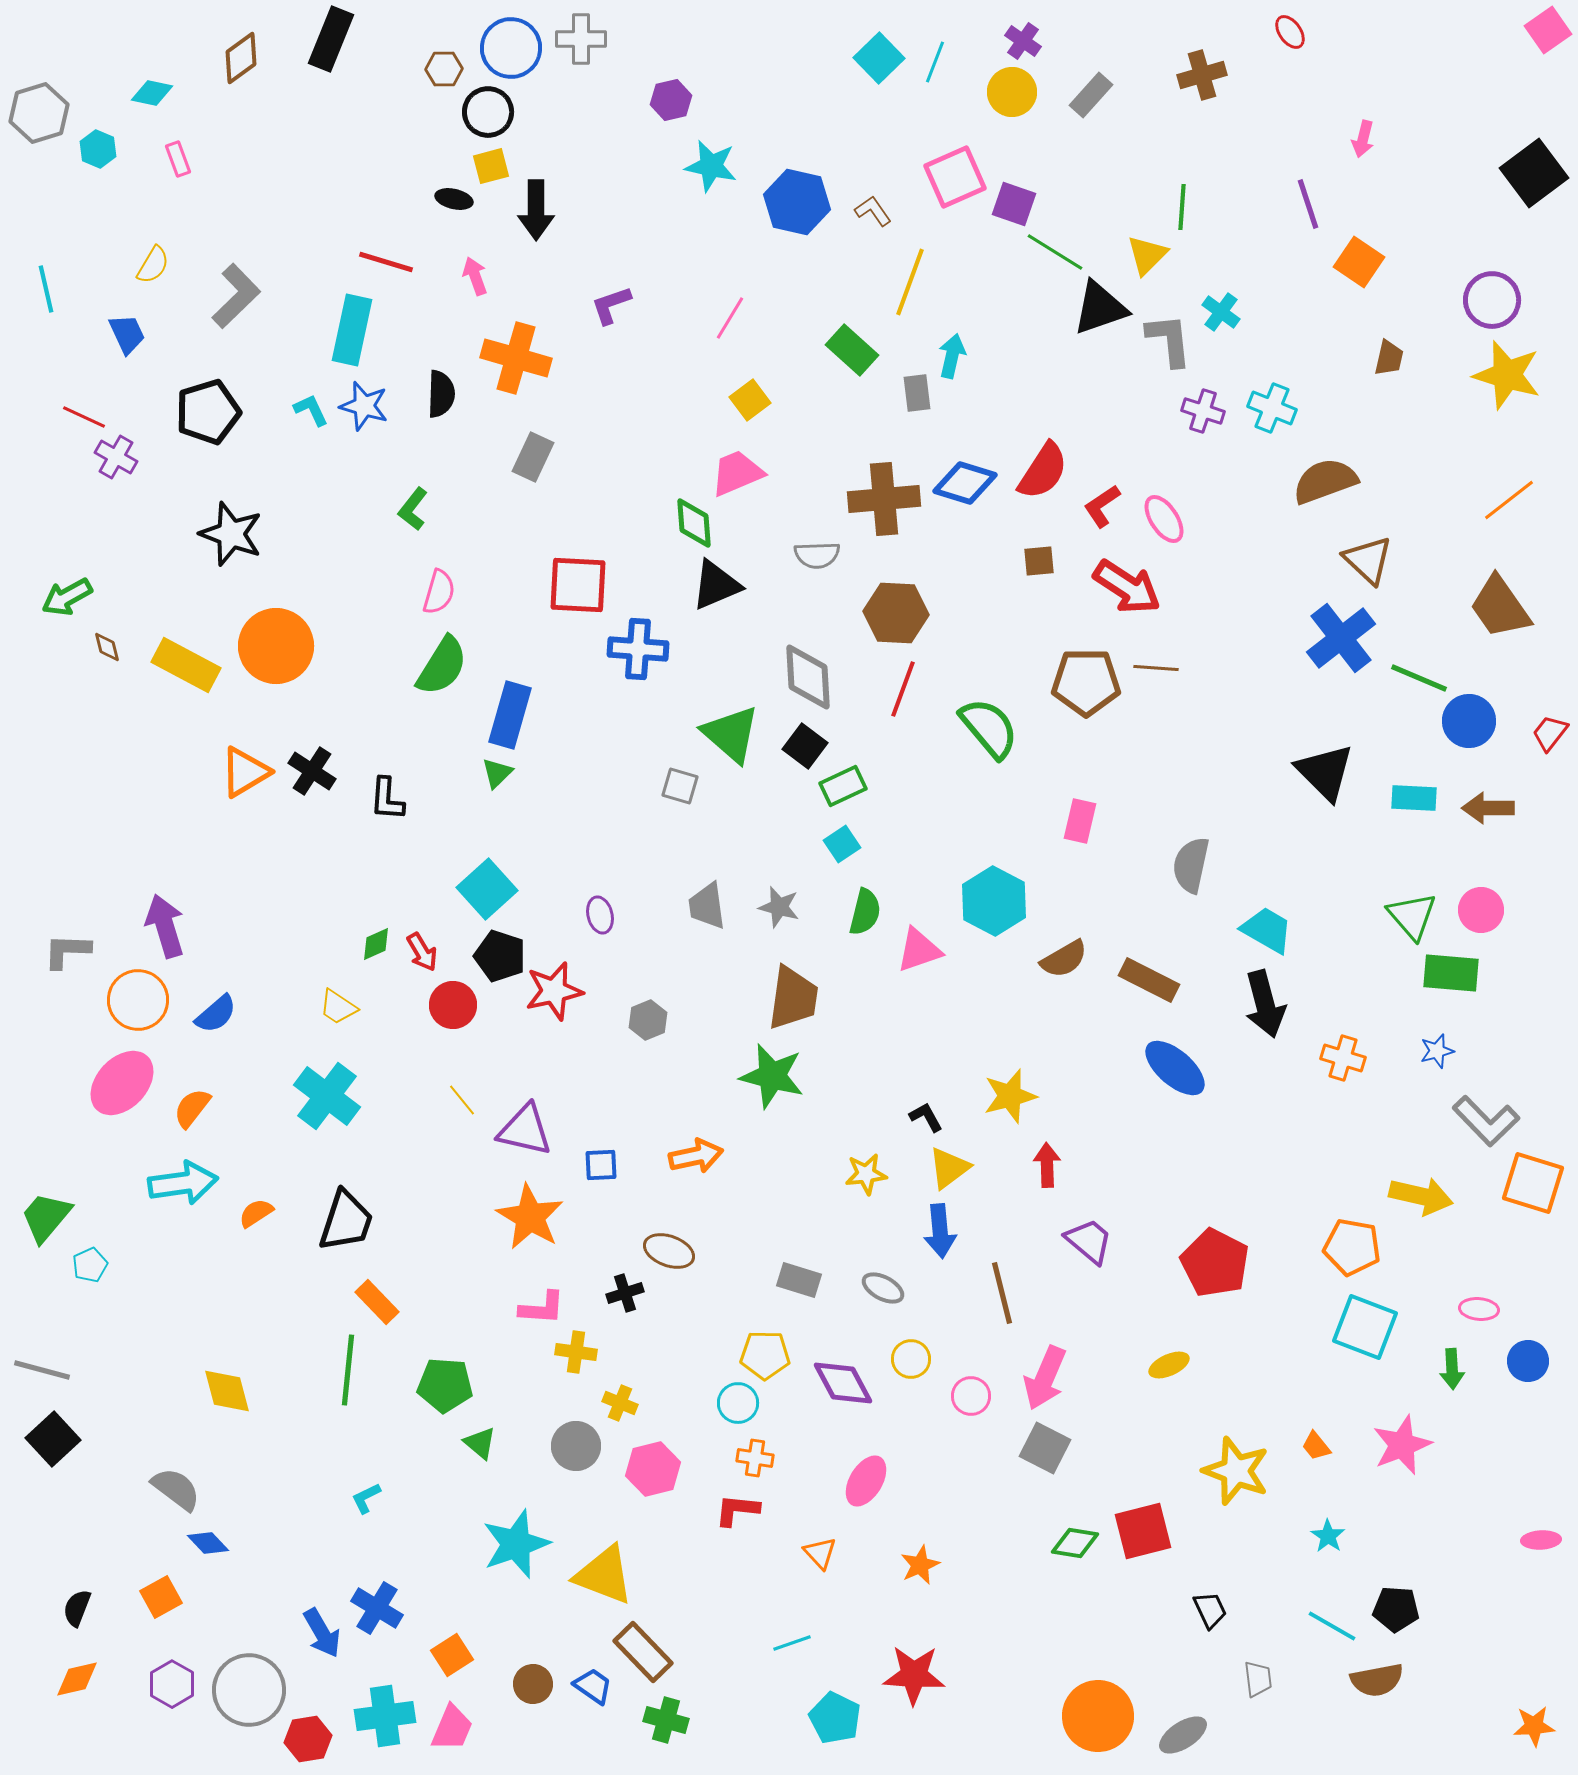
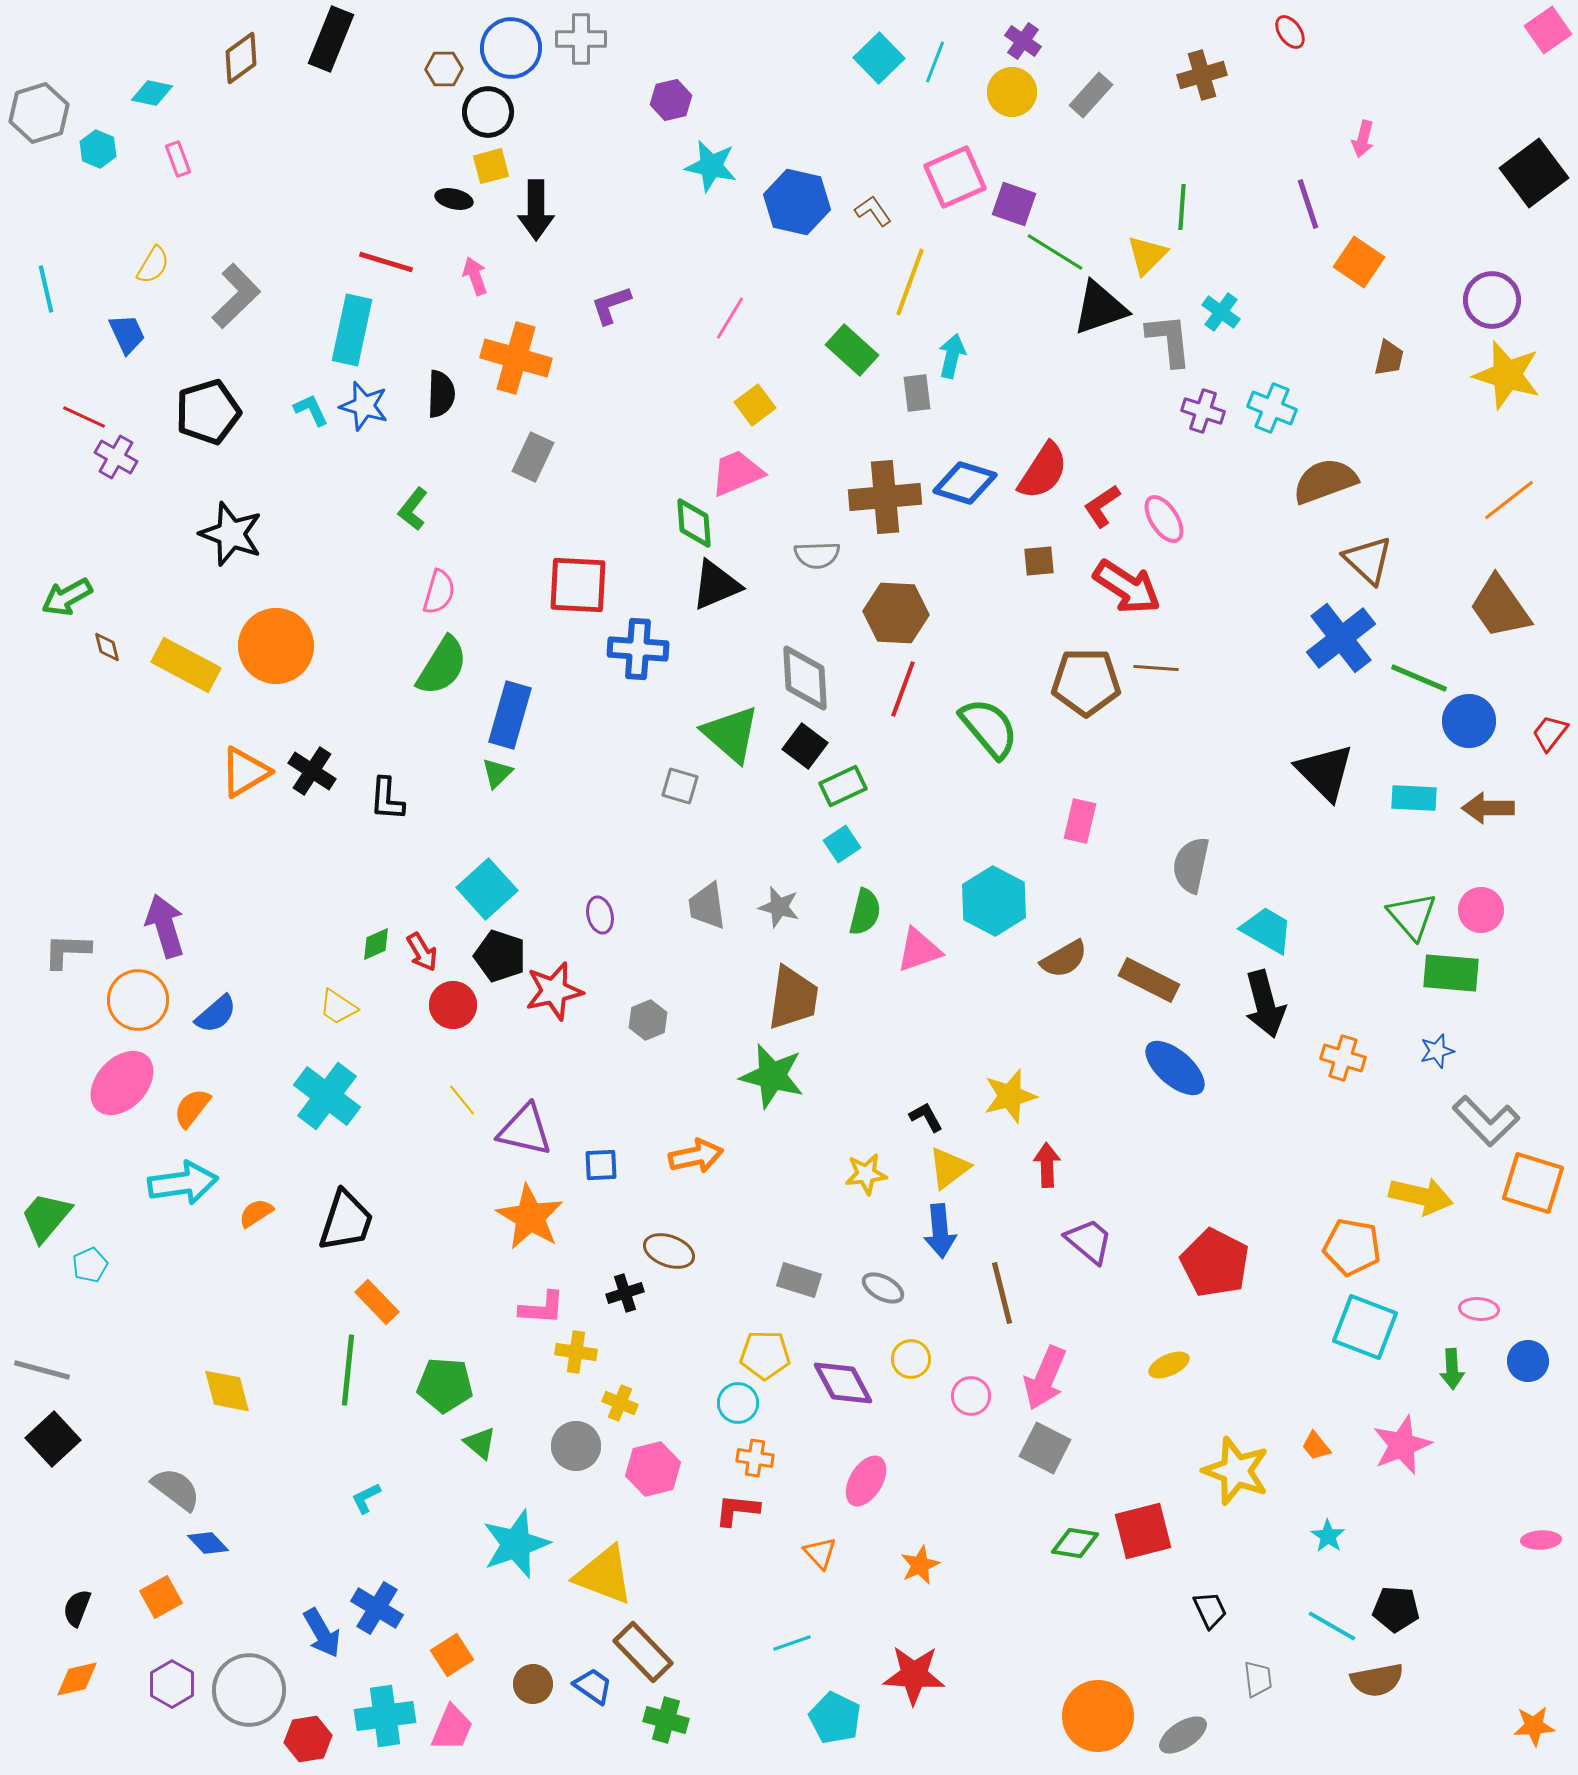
yellow square at (750, 400): moved 5 px right, 5 px down
brown cross at (884, 499): moved 1 px right, 2 px up
gray diamond at (808, 677): moved 3 px left, 1 px down
